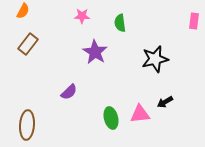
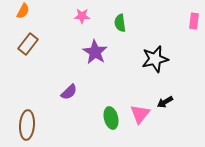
pink triangle: rotated 45 degrees counterclockwise
